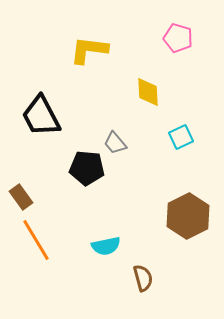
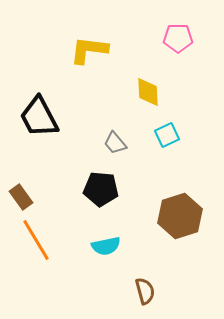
pink pentagon: rotated 16 degrees counterclockwise
black trapezoid: moved 2 px left, 1 px down
cyan square: moved 14 px left, 2 px up
black pentagon: moved 14 px right, 21 px down
brown hexagon: moved 8 px left; rotated 9 degrees clockwise
brown semicircle: moved 2 px right, 13 px down
